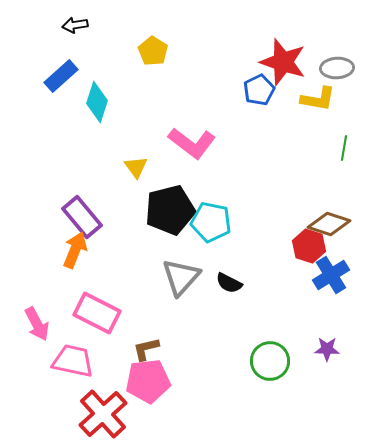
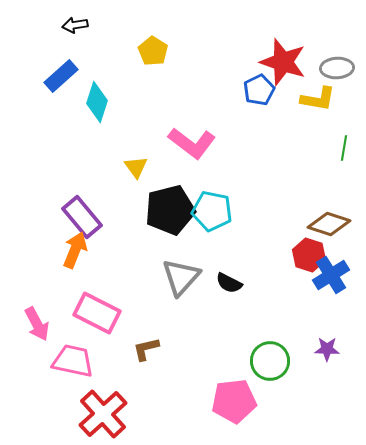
cyan pentagon: moved 1 px right, 11 px up
red hexagon: moved 9 px down
pink pentagon: moved 86 px right, 20 px down
